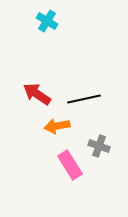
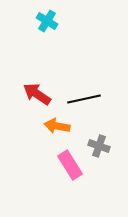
orange arrow: rotated 20 degrees clockwise
